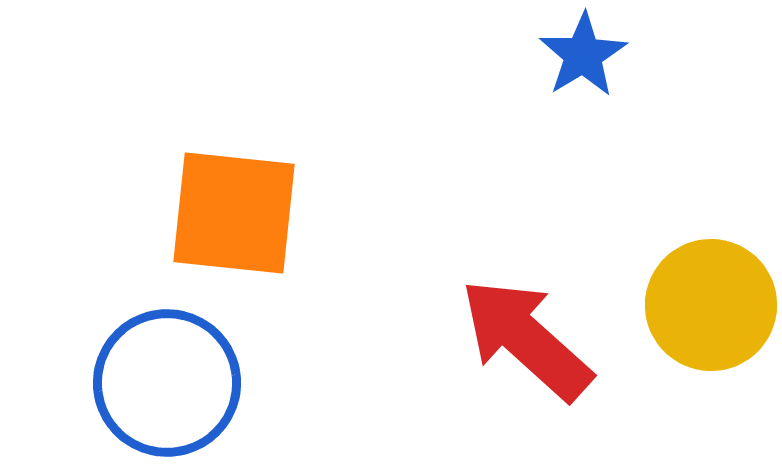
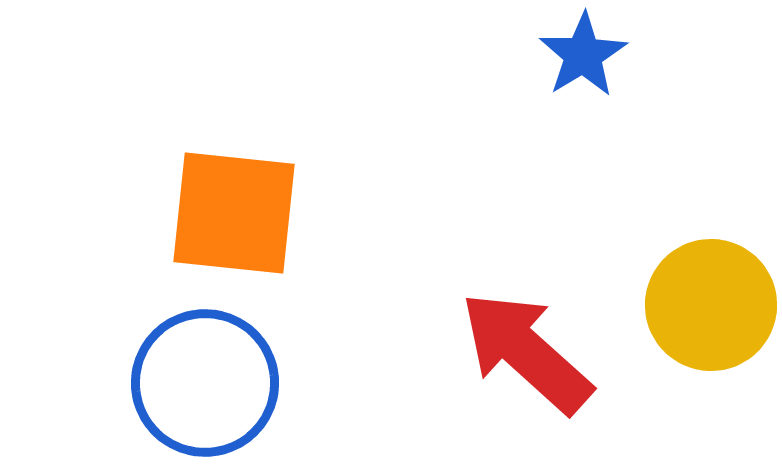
red arrow: moved 13 px down
blue circle: moved 38 px right
